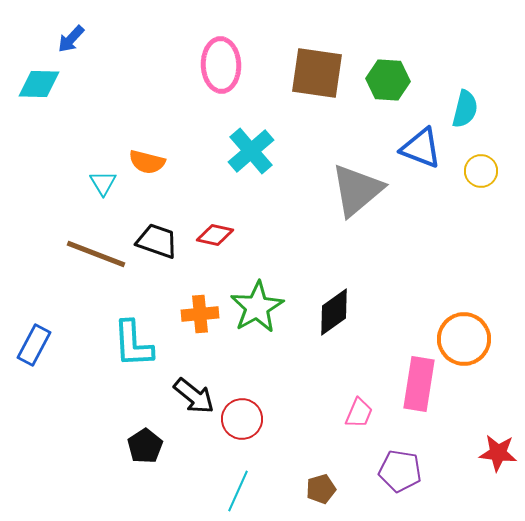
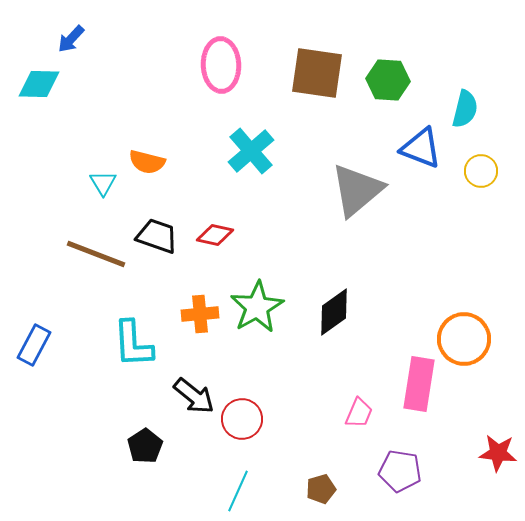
black trapezoid: moved 5 px up
